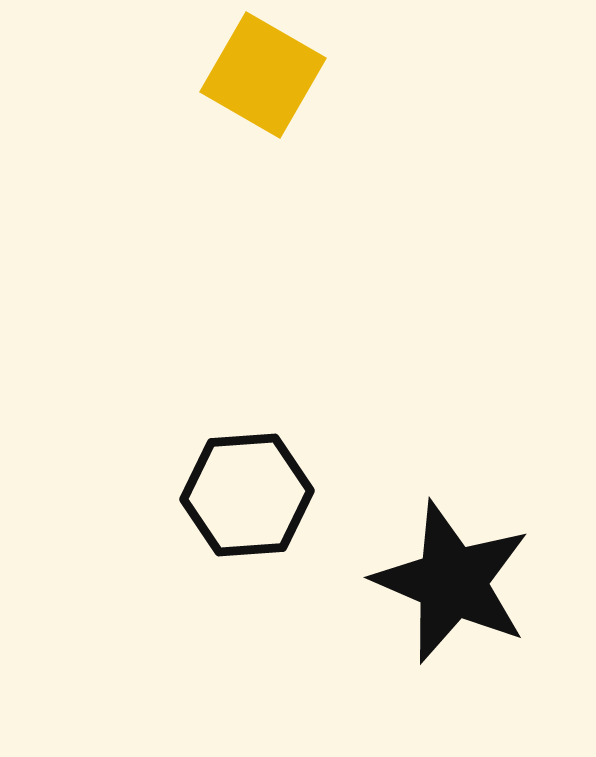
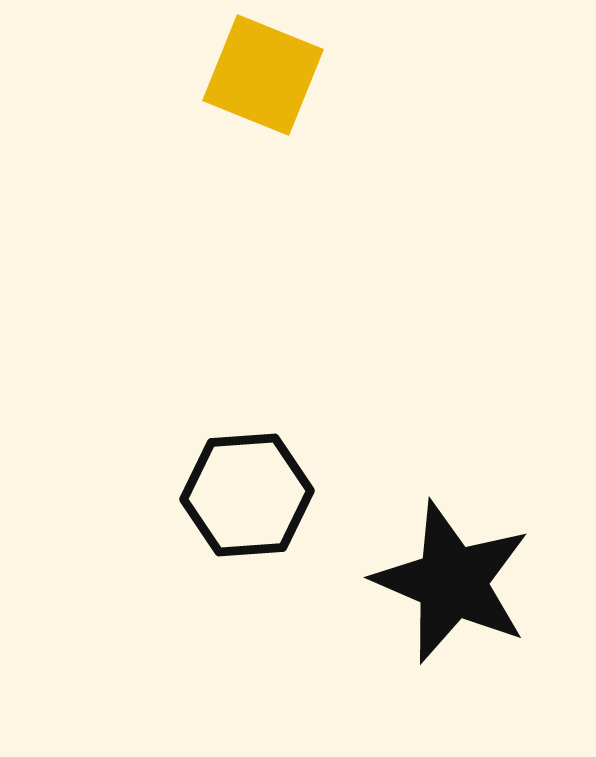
yellow square: rotated 8 degrees counterclockwise
